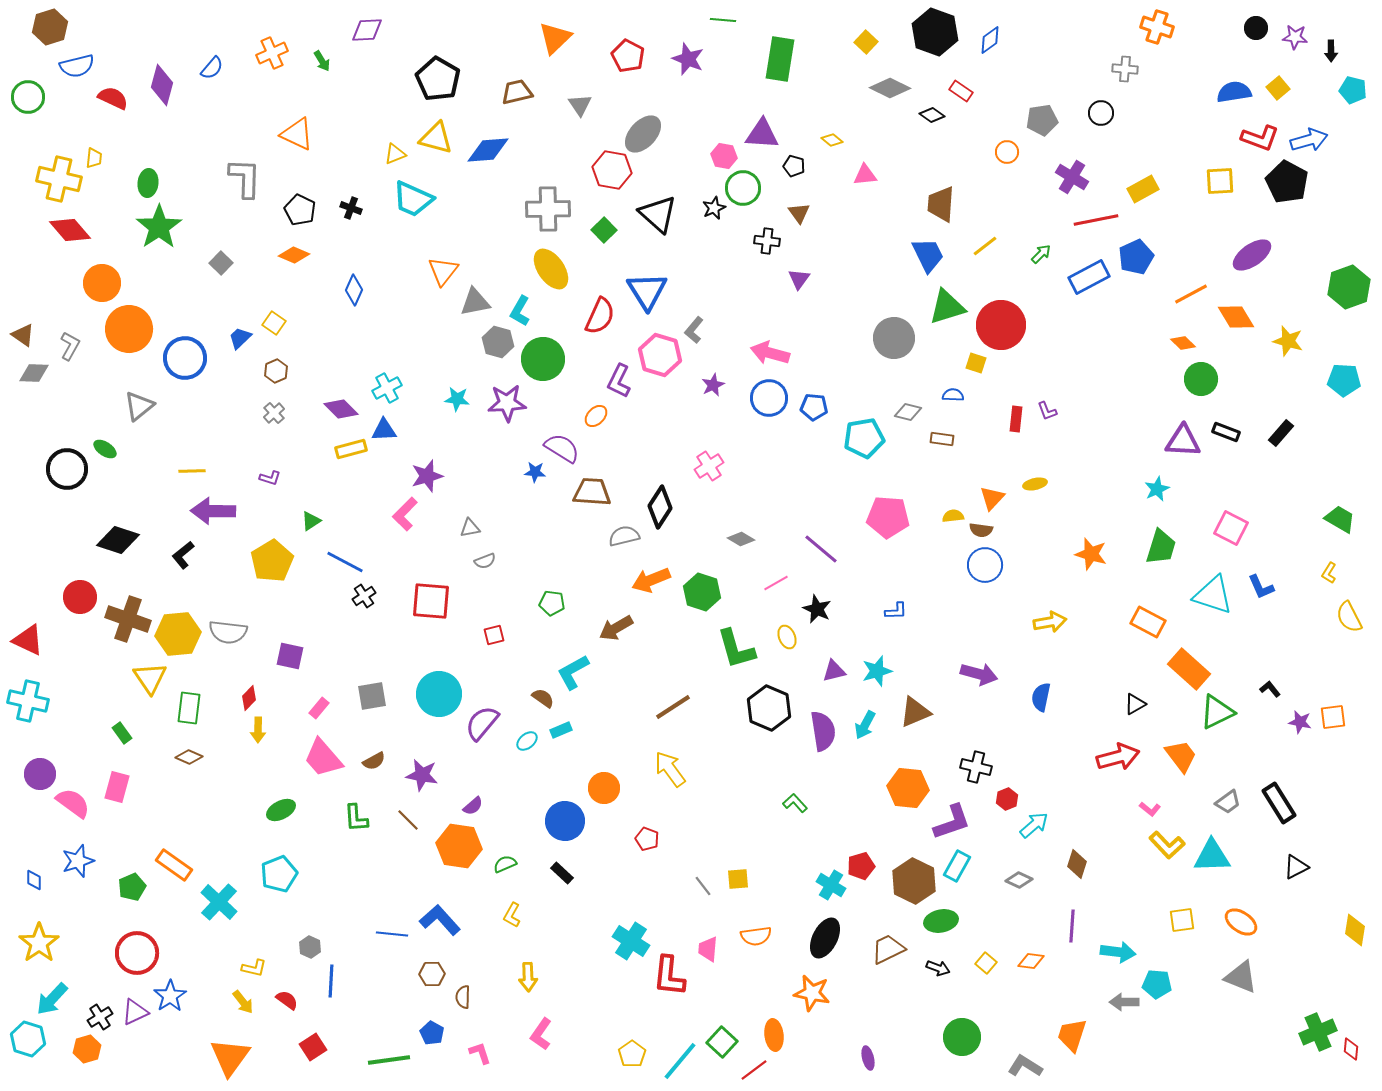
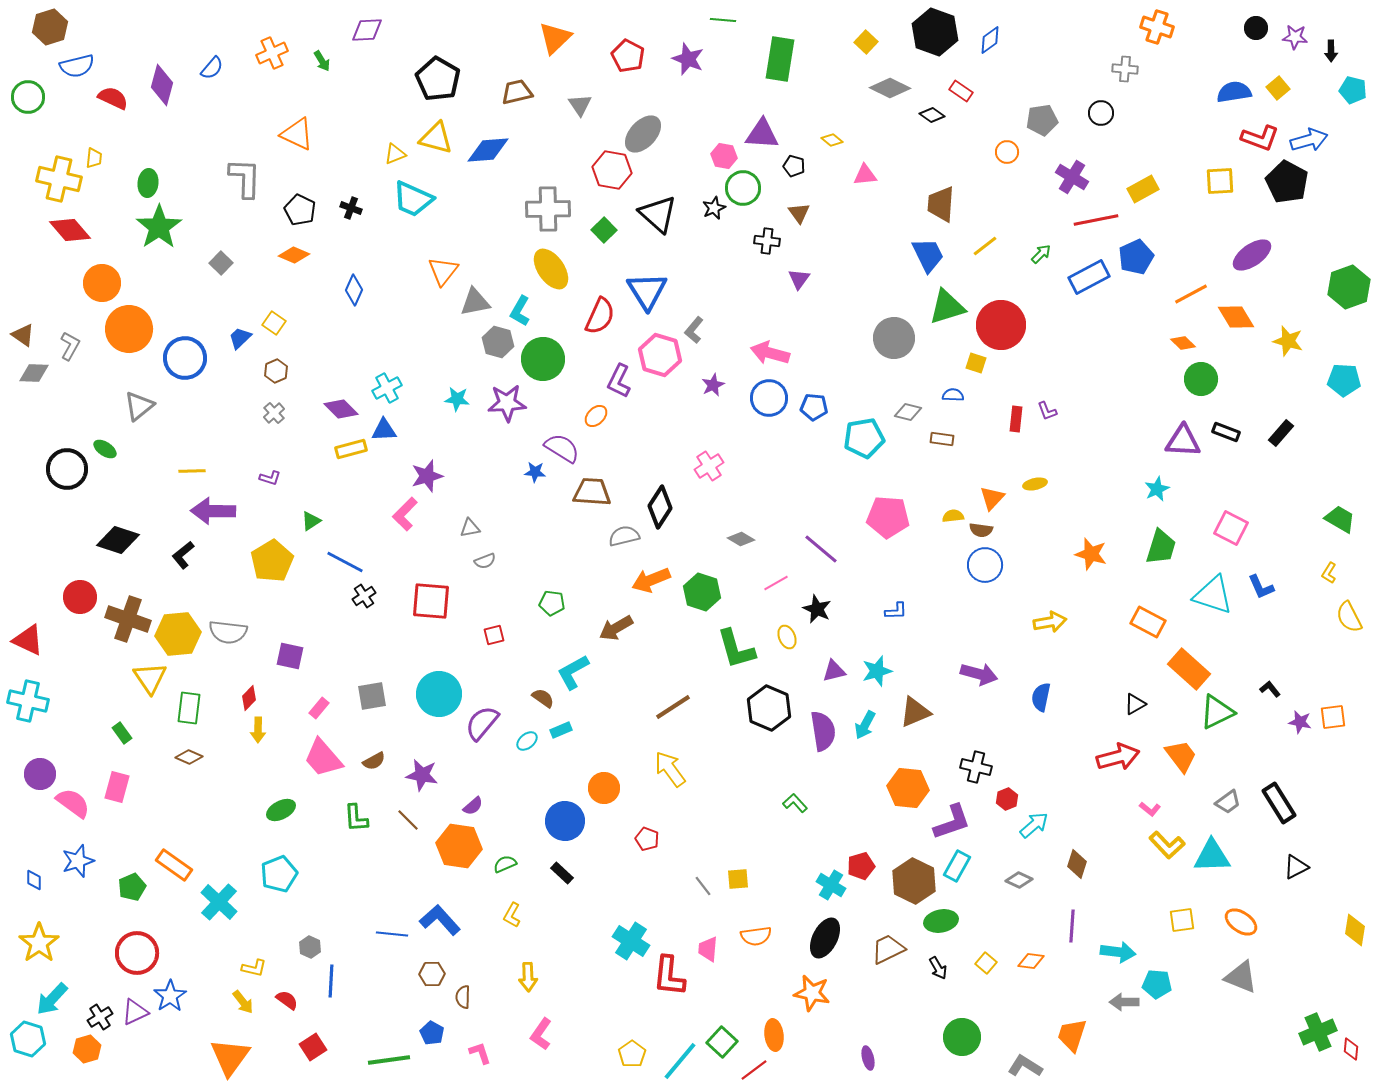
black arrow at (938, 968): rotated 40 degrees clockwise
